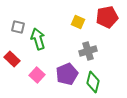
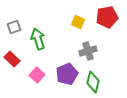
gray square: moved 4 px left; rotated 32 degrees counterclockwise
